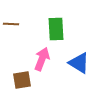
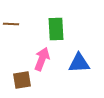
blue triangle: rotated 35 degrees counterclockwise
